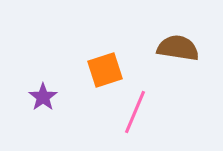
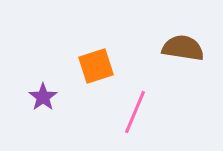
brown semicircle: moved 5 px right
orange square: moved 9 px left, 4 px up
